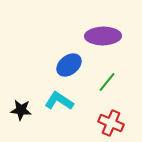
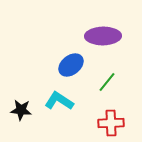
blue ellipse: moved 2 px right
red cross: rotated 25 degrees counterclockwise
